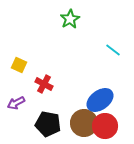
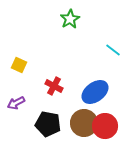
red cross: moved 10 px right, 2 px down
blue ellipse: moved 5 px left, 8 px up
